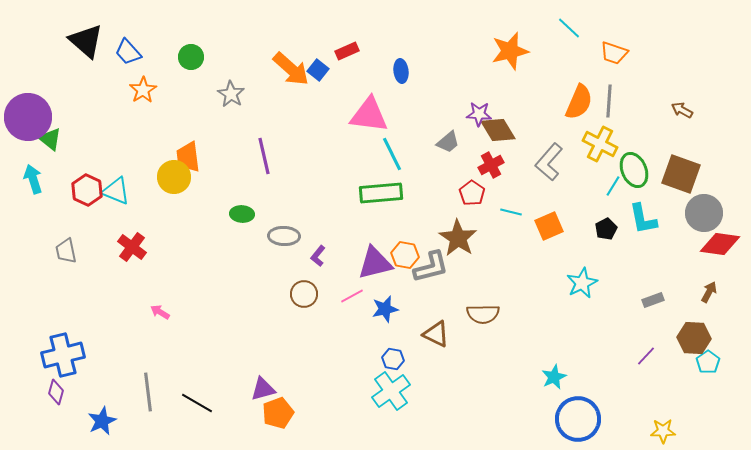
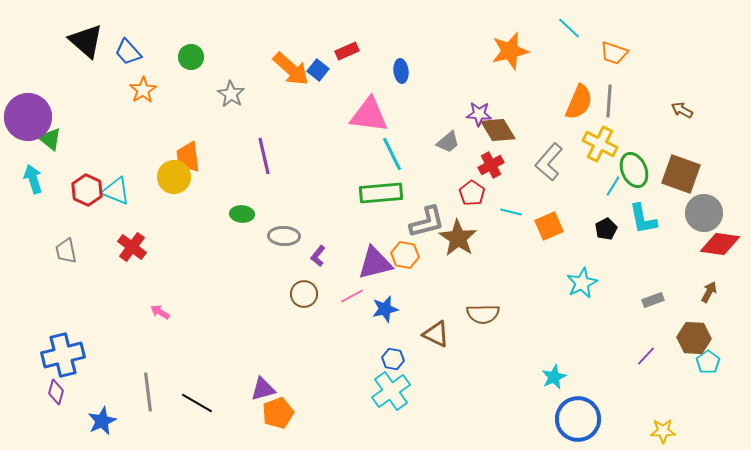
gray L-shape at (431, 267): moved 4 px left, 45 px up
